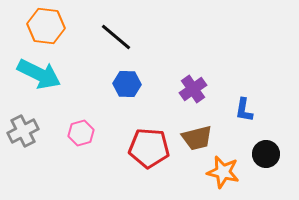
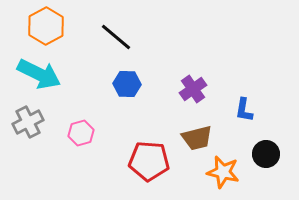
orange hexagon: rotated 24 degrees clockwise
gray cross: moved 5 px right, 9 px up
red pentagon: moved 13 px down
